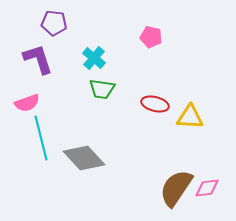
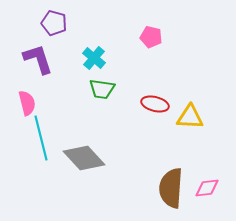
purple pentagon: rotated 10 degrees clockwise
pink semicircle: rotated 85 degrees counterclockwise
brown semicircle: moved 5 px left; rotated 30 degrees counterclockwise
